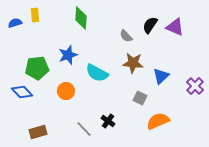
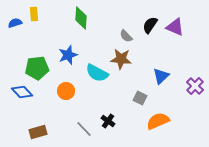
yellow rectangle: moved 1 px left, 1 px up
brown star: moved 12 px left, 4 px up
